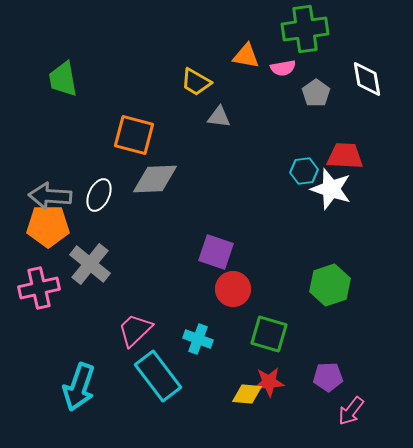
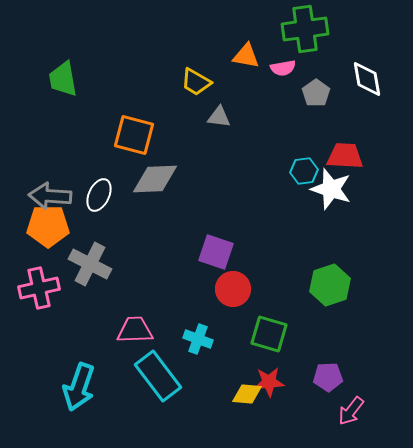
gray cross: rotated 12 degrees counterclockwise
pink trapezoid: rotated 42 degrees clockwise
